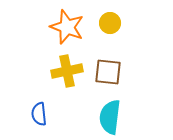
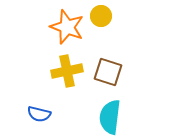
yellow circle: moved 9 px left, 7 px up
brown square: rotated 12 degrees clockwise
blue semicircle: rotated 70 degrees counterclockwise
